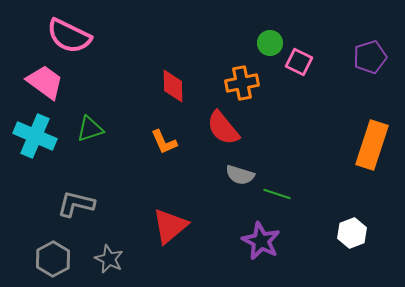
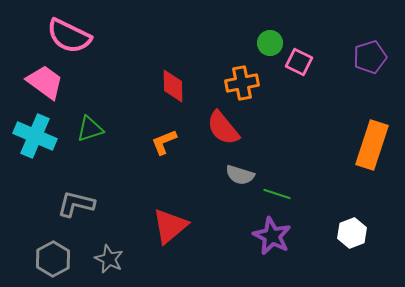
orange L-shape: rotated 92 degrees clockwise
purple star: moved 11 px right, 5 px up
